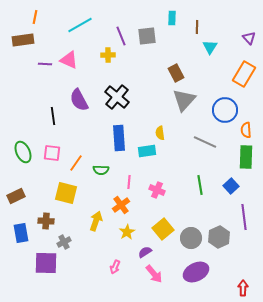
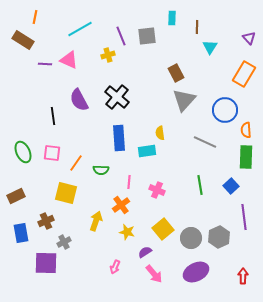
cyan line at (80, 25): moved 4 px down
brown rectangle at (23, 40): rotated 40 degrees clockwise
yellow cross at (108, 55): rotated 16 degrees counterclockwise
brown cross at (46, 221): rotated 28 degrees counterclockwise
yellow star at (127, 232): rotated 28 degrees counterclockwise
red arrow at (243, 288): moved 12 px up
